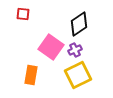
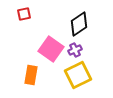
red square: moved 1 px right; rotated 16 degrees counterclockwise
pink square: moved 2 px down
